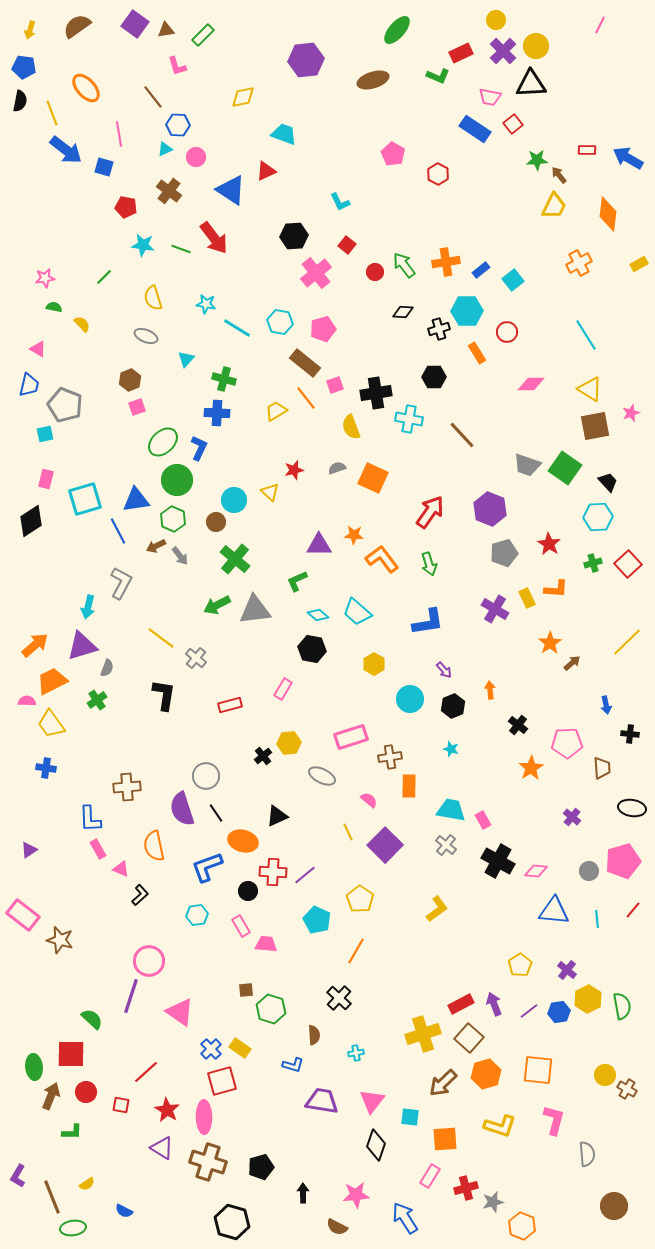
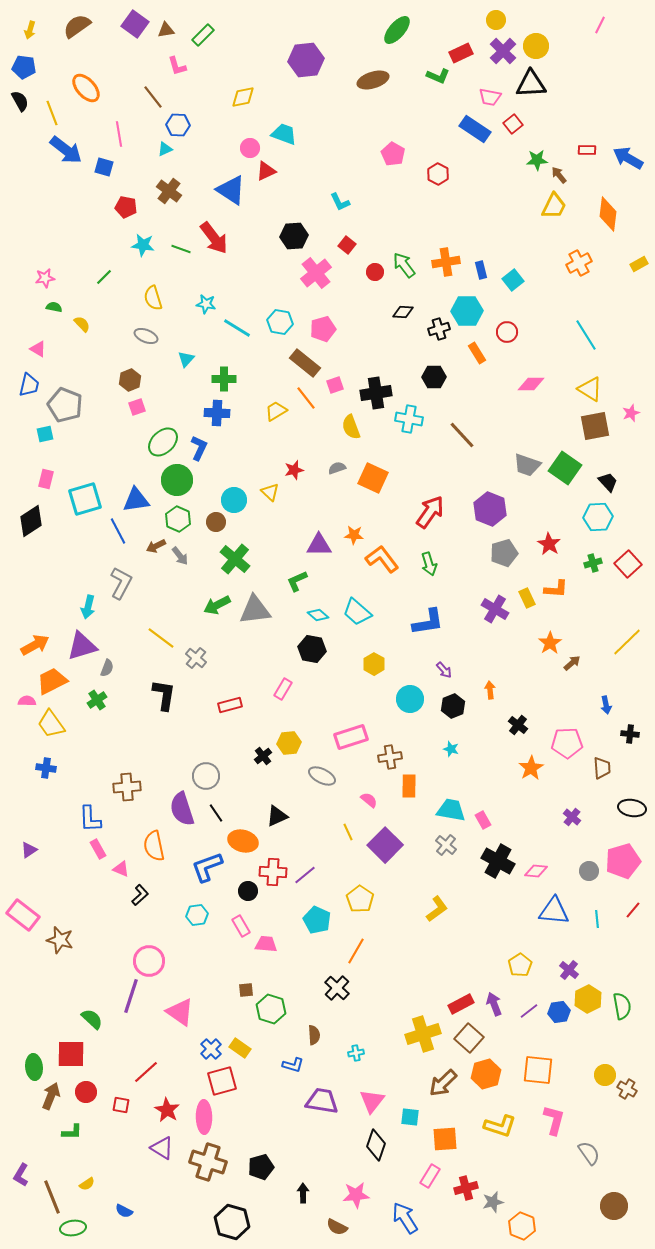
black semicircle at (20, 101): rotated 40 degrees counterclockwise
pink circle at (196, 157): moved 54 px right, 9 px up
blue rectangle at (481, 270): rotated 66 degrees counterclockwise
green cross at (224, 379): rotated 15 degrees counterclockwise
green hexagon at (173, 519): moved 5 px right
orange arrow at (35, 645): rotated 12 degrees clockwise
purple cross at (567, 970): moved 2 px right
black cross at (339, 998): moved 2 px left, 10 px up
gray semicircle at (587, 1154): moved 2 px right, 1 px up; rotated 30 degrees counterclockwise
purple L-shape at (18, 1176): moved 3 px right, 1 px up
